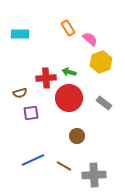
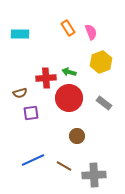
pink semicircle: moved 1 px right, 7 px up; rotated 28 degrees clockwise
